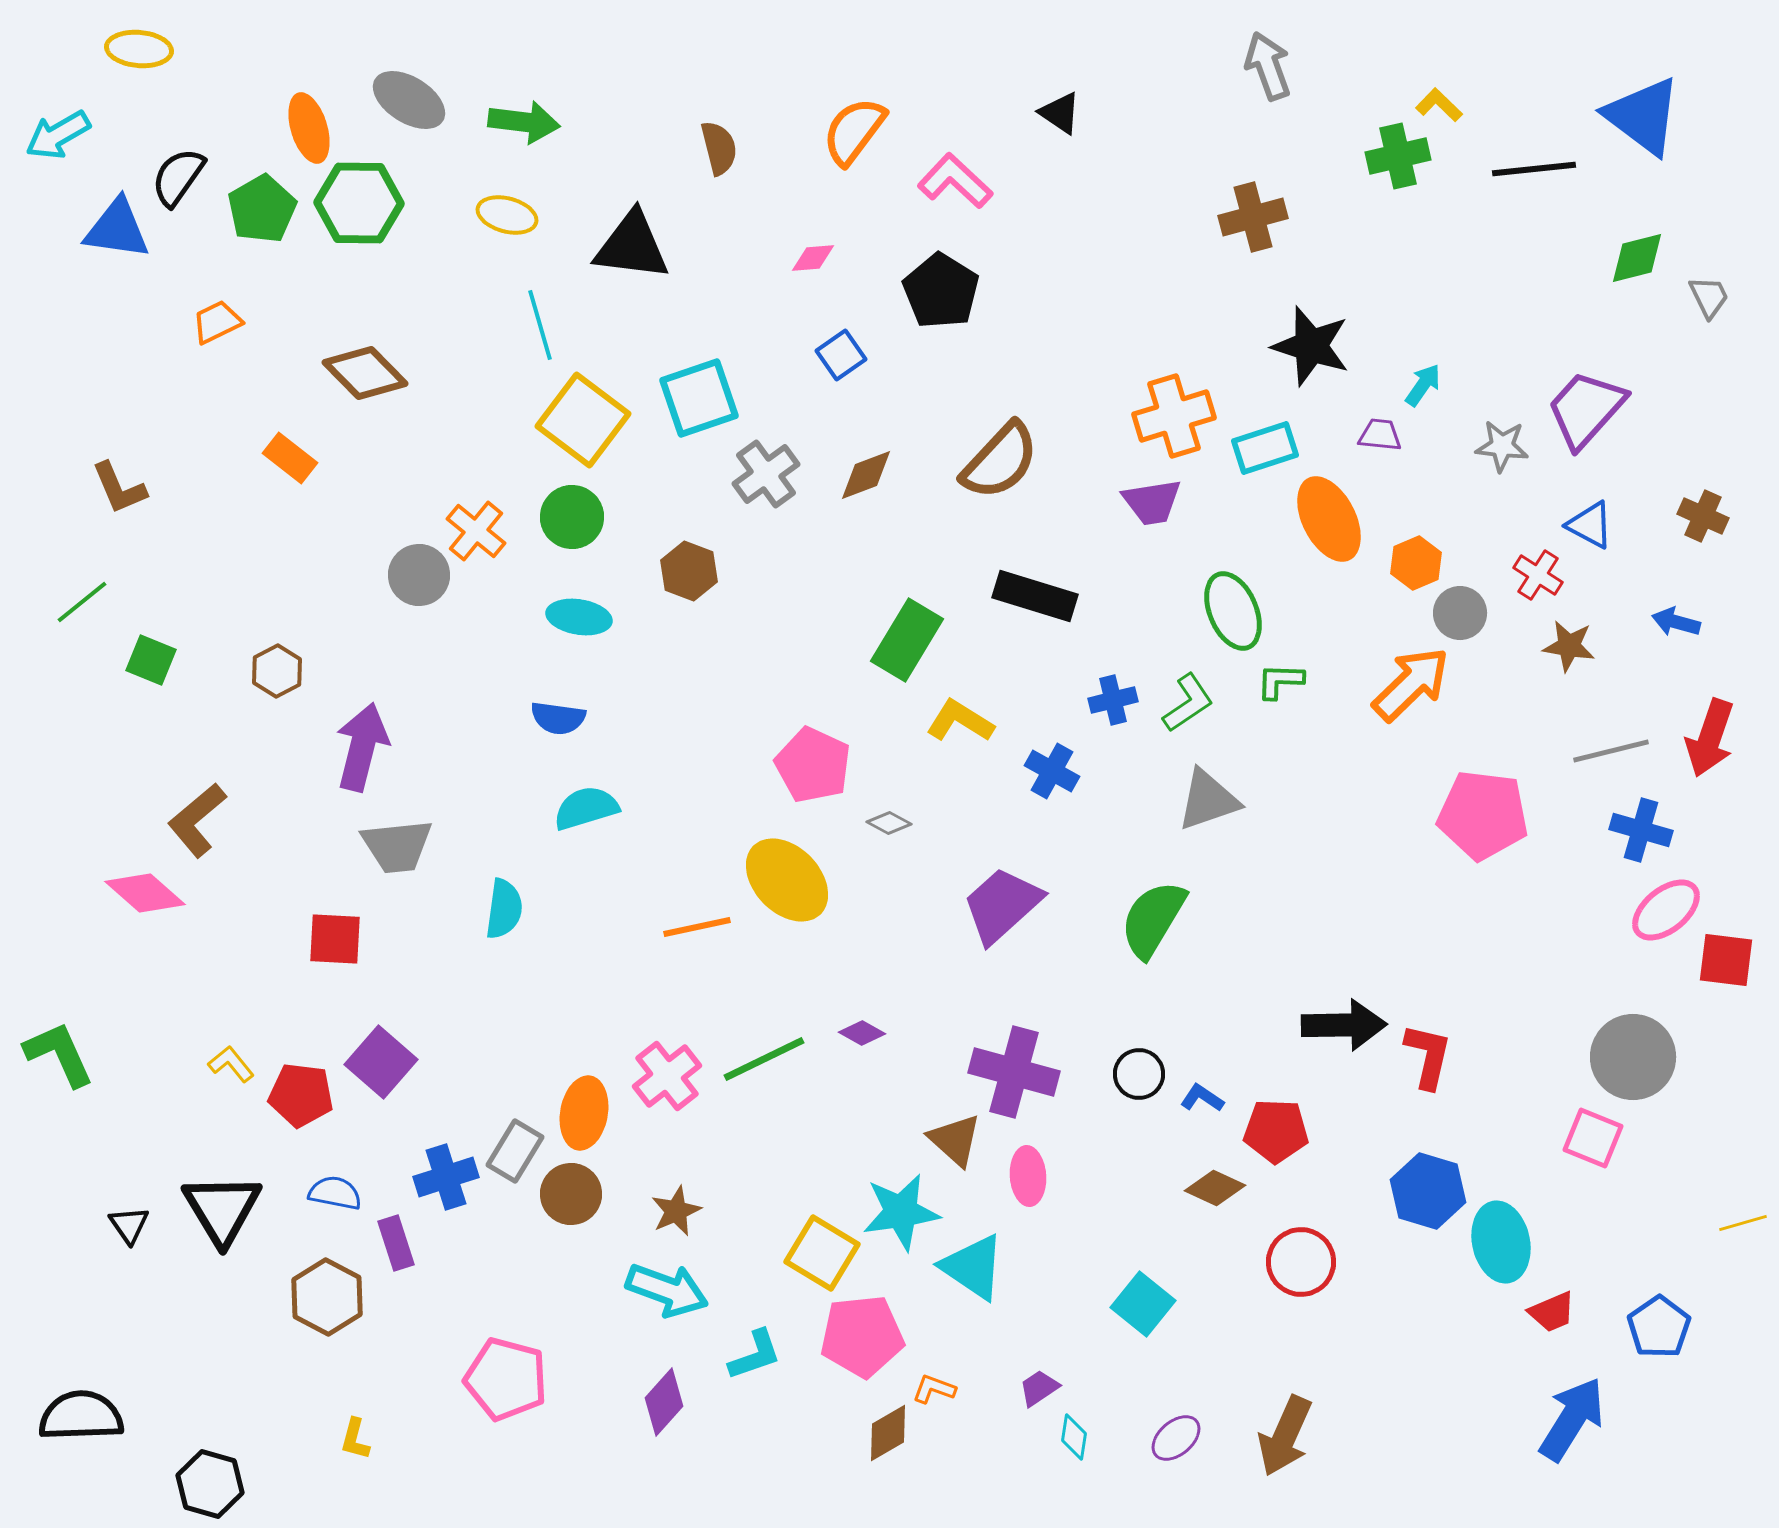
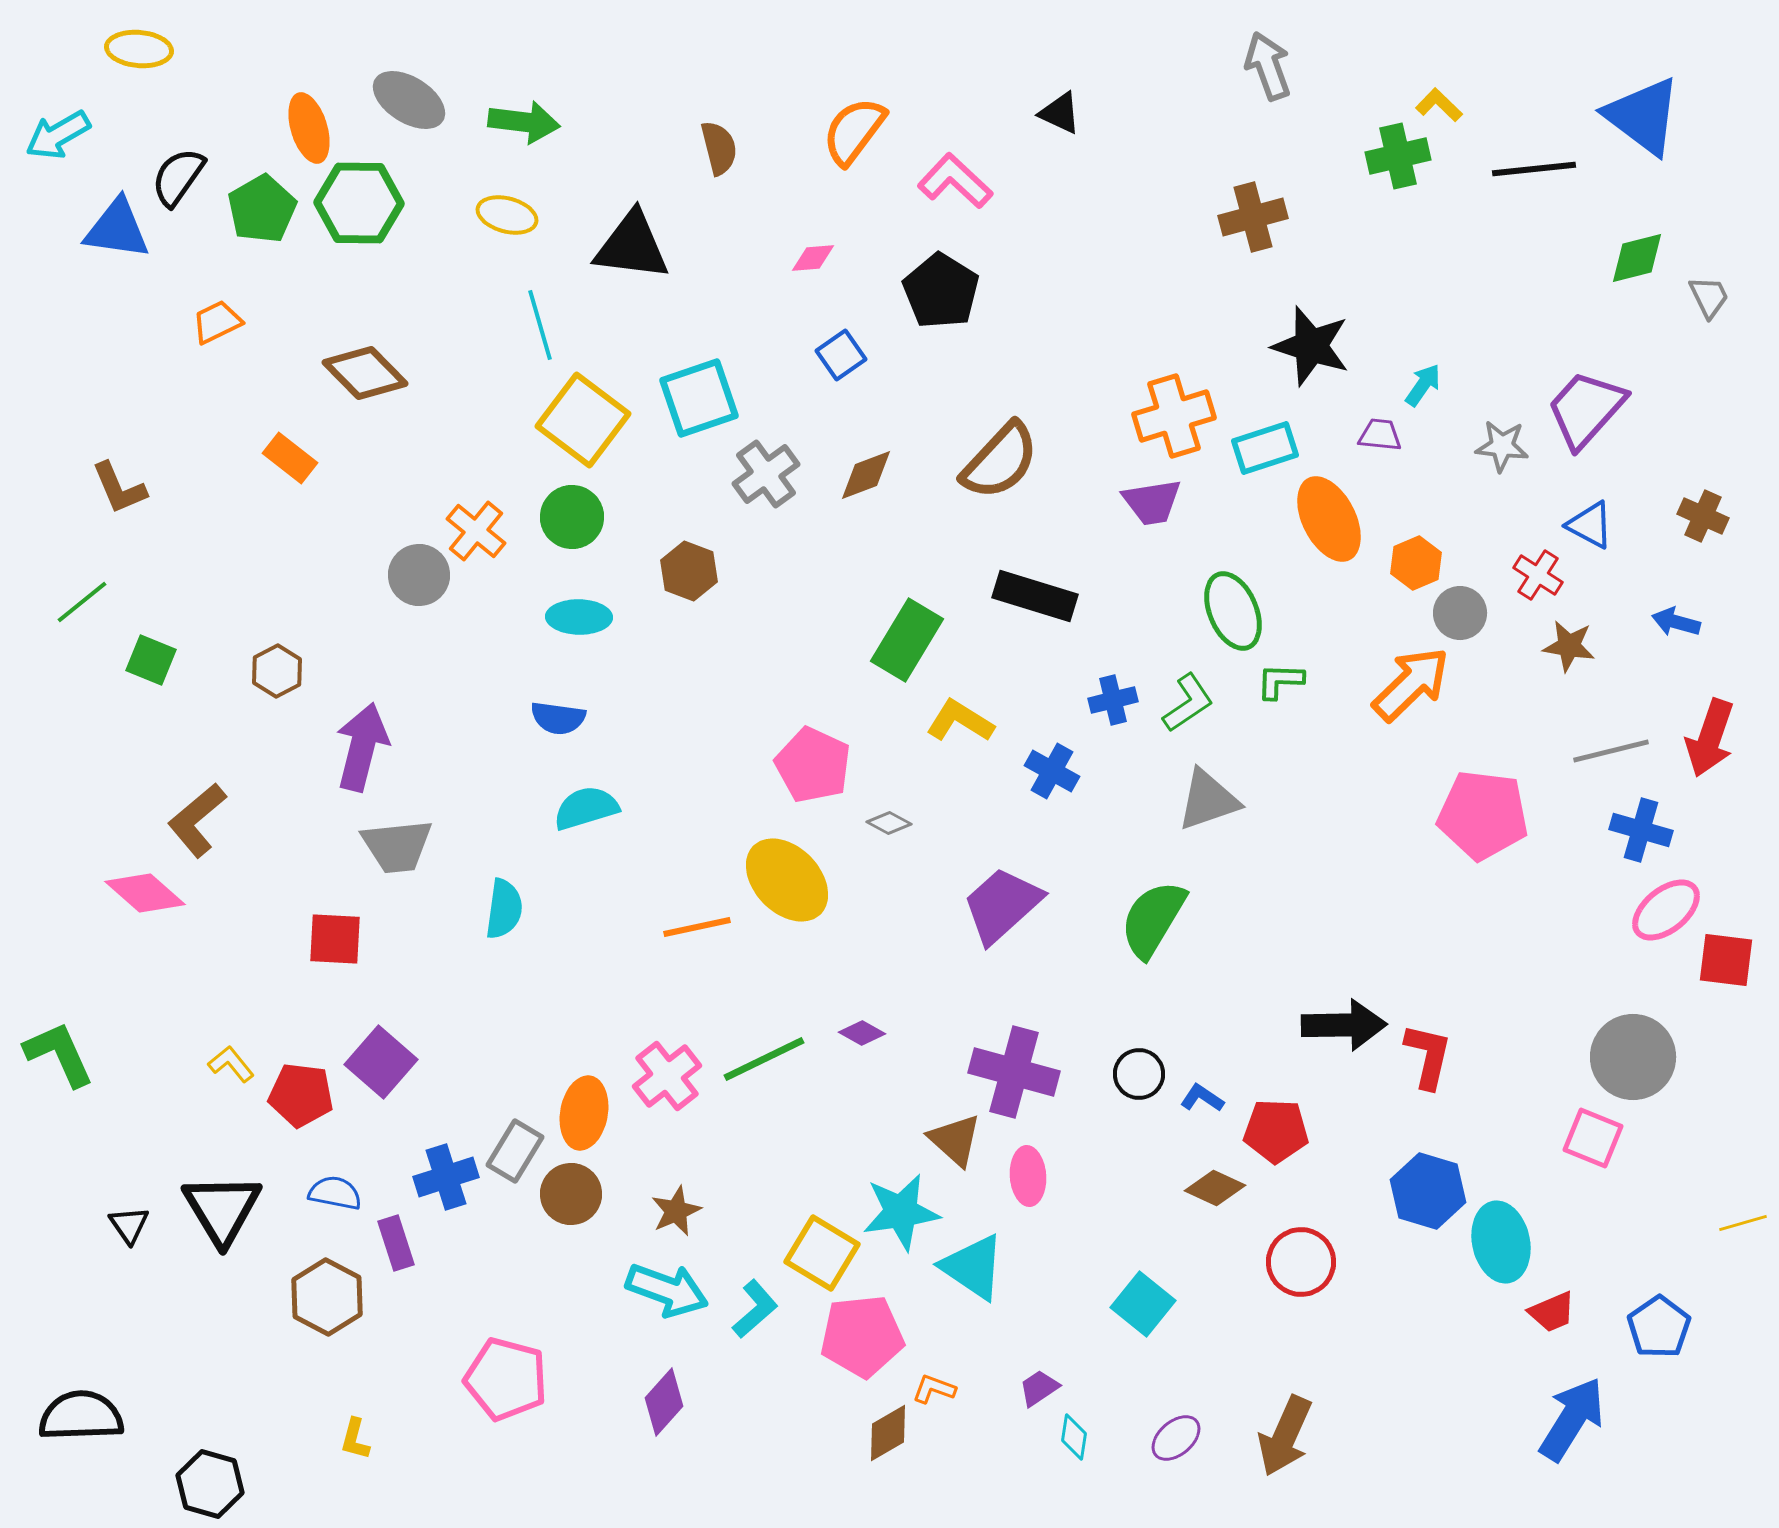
black triangle at (1060, 113): rotated 9 degrees counterclockwise
cyan ellipse at (579, 617): rotated 8 degrees counterclockwise
cyan L-shape at (755, 1355): moved 46 px up; rotated 22 degrees counterclockwise
